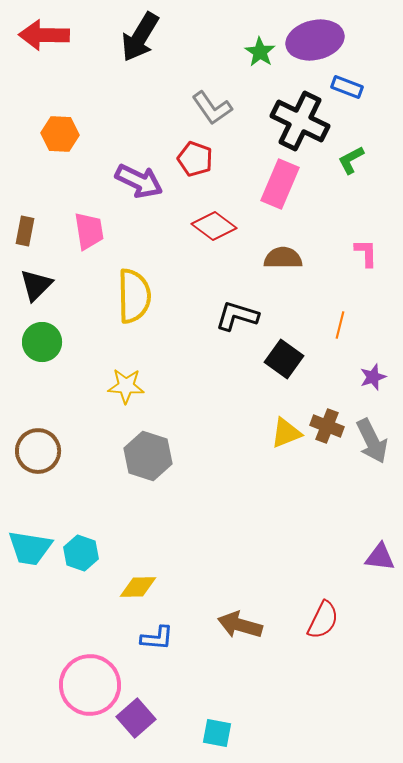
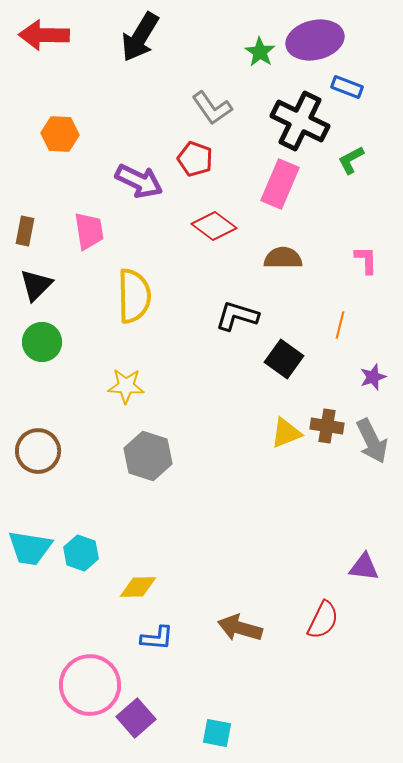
pink L-shape: moved 7 px down
brown cross: rotated 12 degrees counterclockwise
purple triangle: moved 16 px left, 10 px down
brown arrow: moved 3 px down
